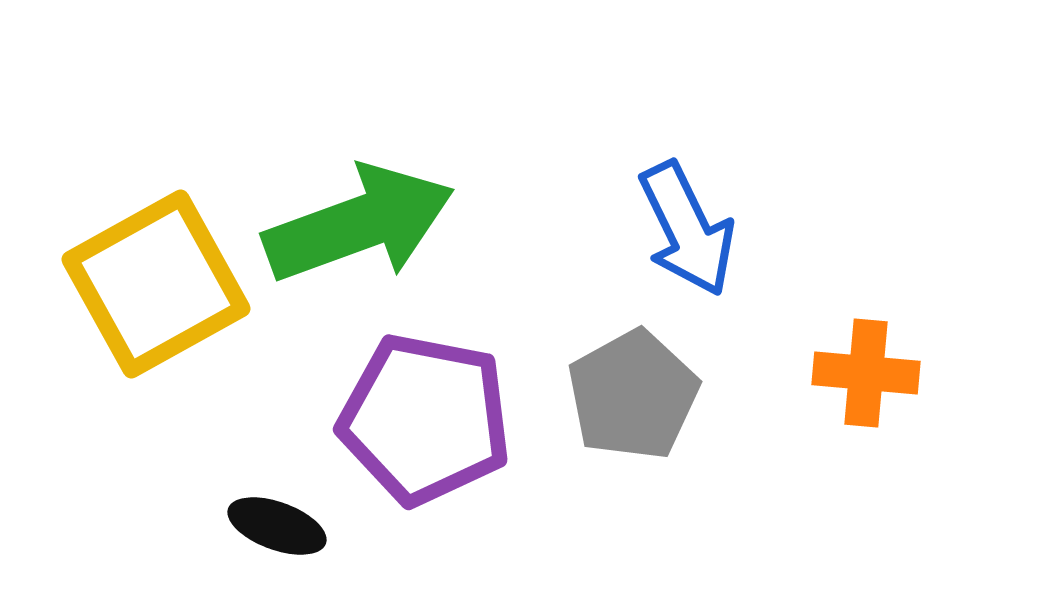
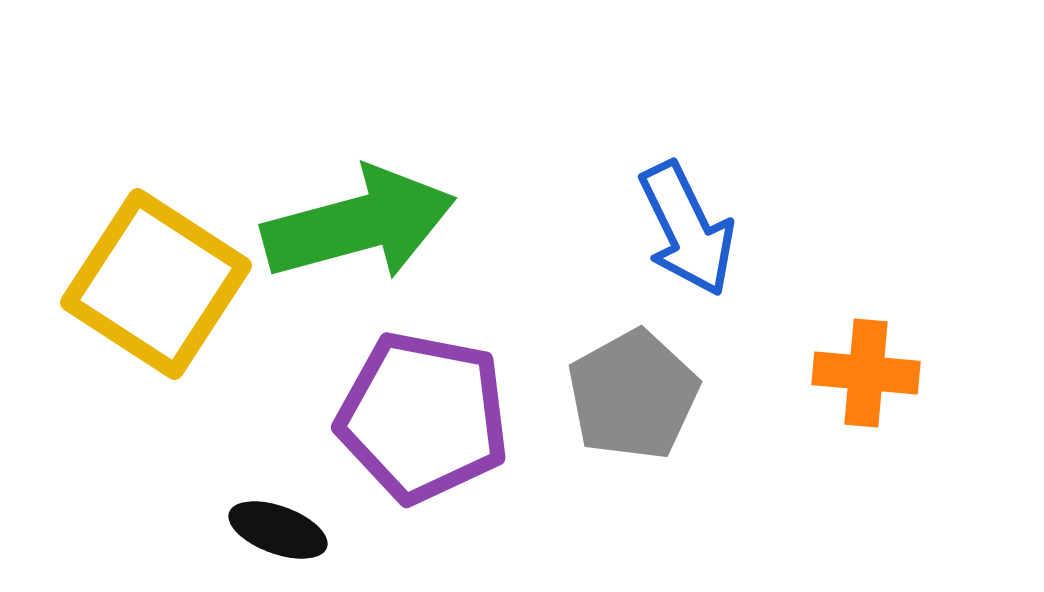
green arrow: rotated 5 degrees clockwise
yellow square: rotated 28 degrees counterclockwise
purple pentagon: moved 2 px left, 2 px up
black ellipse: moved 1 px right, 4 px down
